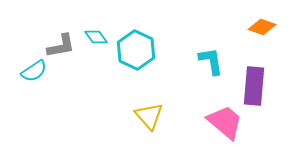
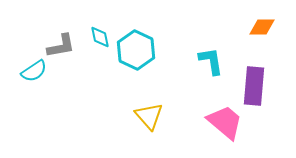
orange diamond: rotated 20 degrees counterclockwise
cyan diamond: moved 4 px right; rotated 25 degrees clockwise
